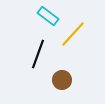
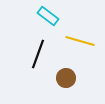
yellow line: moved 7 px right, 7 px down; rotated 64 degrees clockwise
brown circle: moved 4 px right, 2 px up
